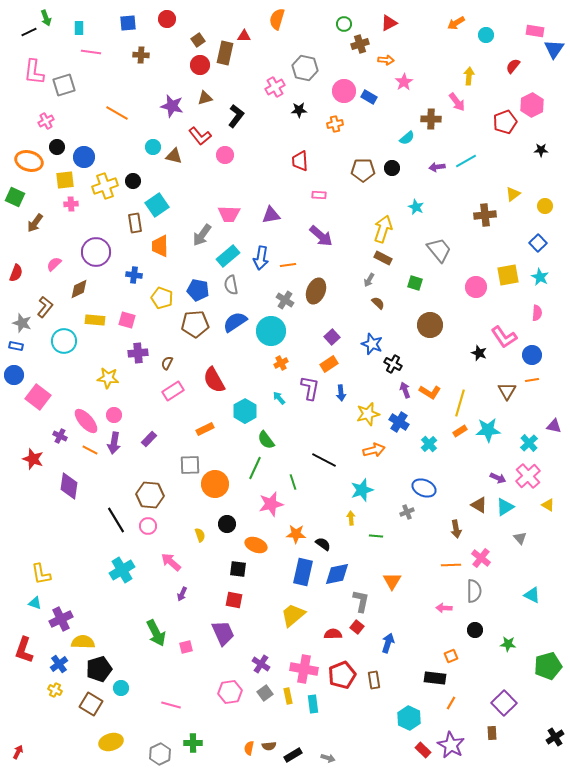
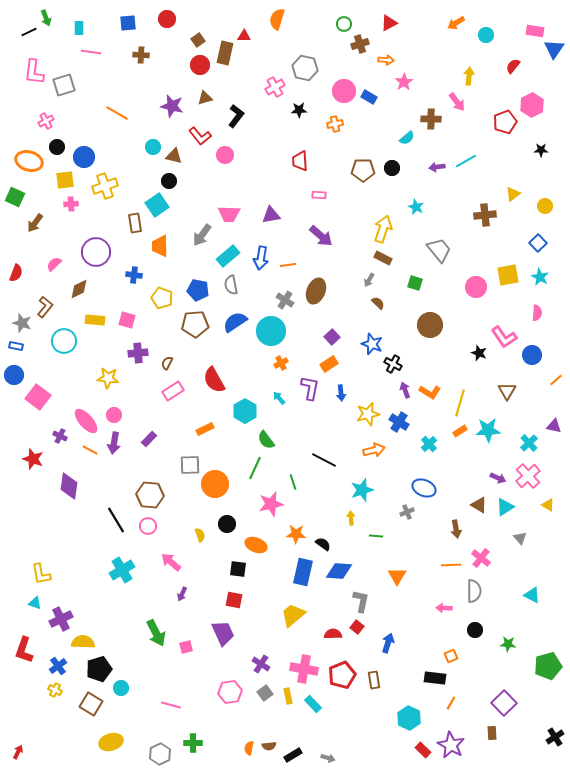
black circle at (133, 181): moved 36 px right
orange line at (532, 380): moved 24 px right; rotated 32 degrees counterclockwise
blue diamond at (337, 574): moved 2 px right, 3 px up; rotated 16 degrees clockwise
orange triangle at (392, 581): moved 5 px right, 5 px up
blue cross at (59, 664): moved 1 px left, 2 px down
cyan rectangle at (313, 704): rotated 36 degrees counterclockwise
